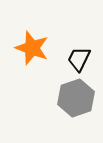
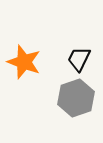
orange star: moved 8 px left, 14 px down
